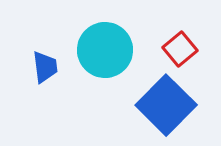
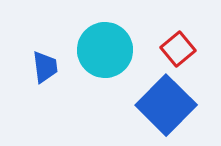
red square: moved 2 px left
